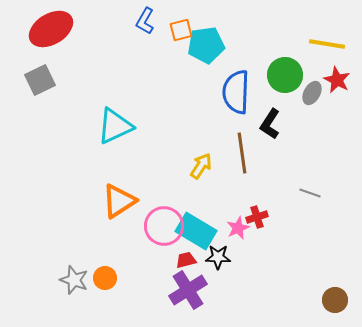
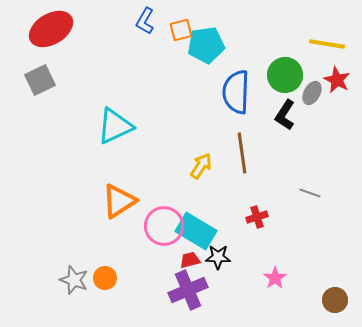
black L-shape: moved 15 px right, 9 px up
pink star: moved 37 px right, 50 px down; rotated 10 degrees counterclockwise
red trapezoid: moved 4 px right
purple cross: rotated 9 degrees clockwise
